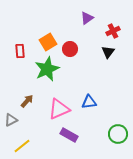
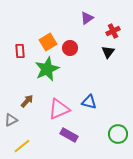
red circle: moved 1 px up
blue triangle: rotated 21 degrees clockwise
